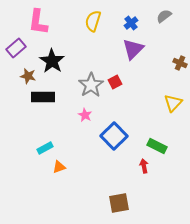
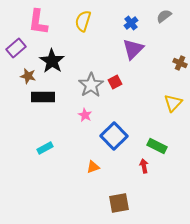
yellow semicircle: moved 10 px left
orange triangle: moved 34 px right
